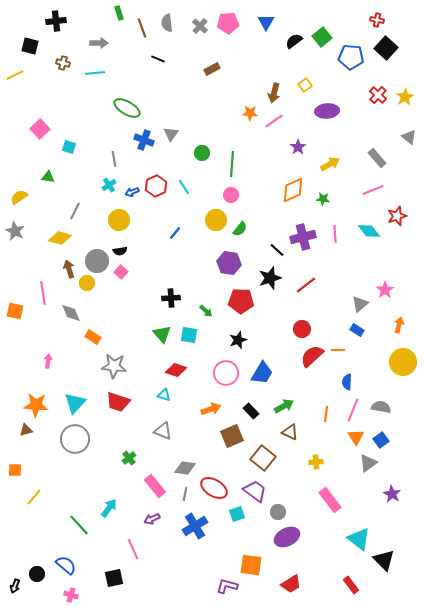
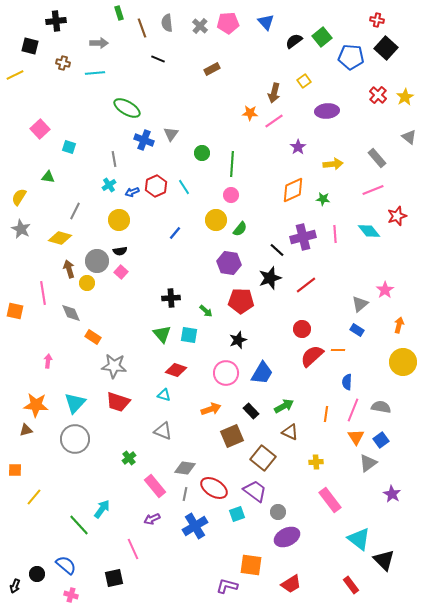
blue triangle at (266, 22): rotated 12 degrees counterclockwise
yellow square at (305, 85): moved 1 px left, 4 px up
yellow arrow at (330, 164): moved 3 px right; rotated 24 degrees clockwise
yellow semicircle at (19, 197): rotated 24 degrees counterclockwise
gray star at (15, 231): moved 6 px right, 2 px up
cyan arrow at (109, 508): moved 7 px left, 1 px down
